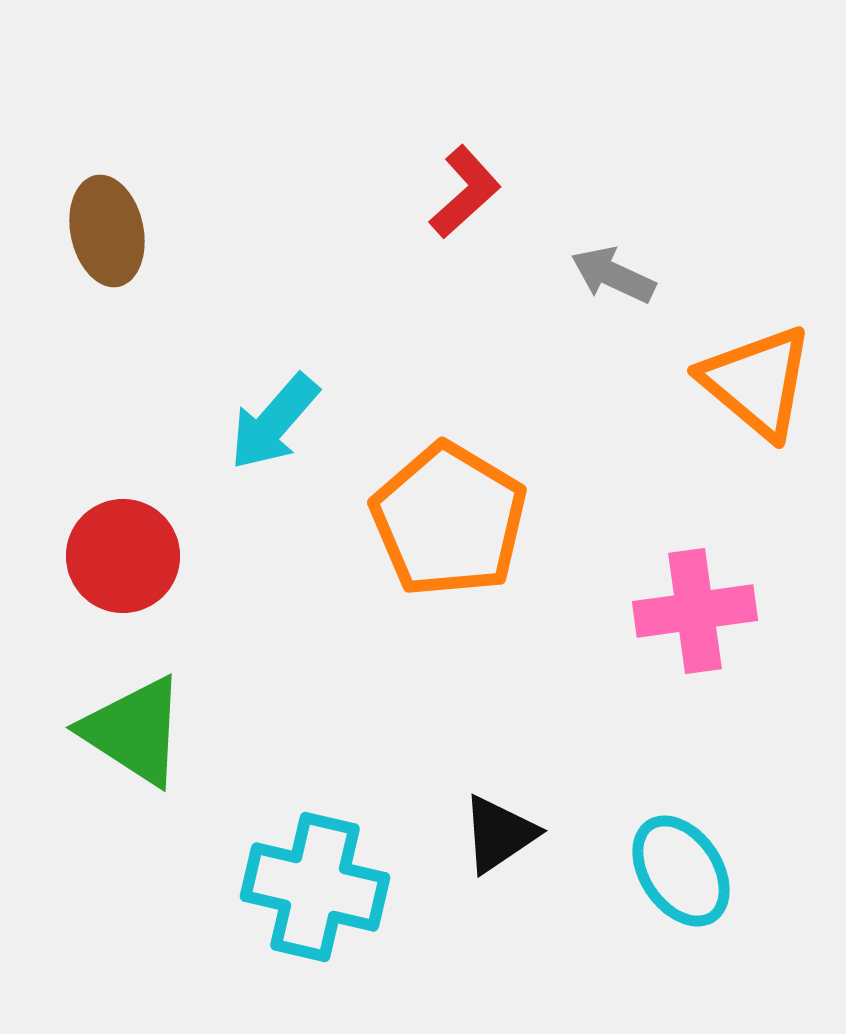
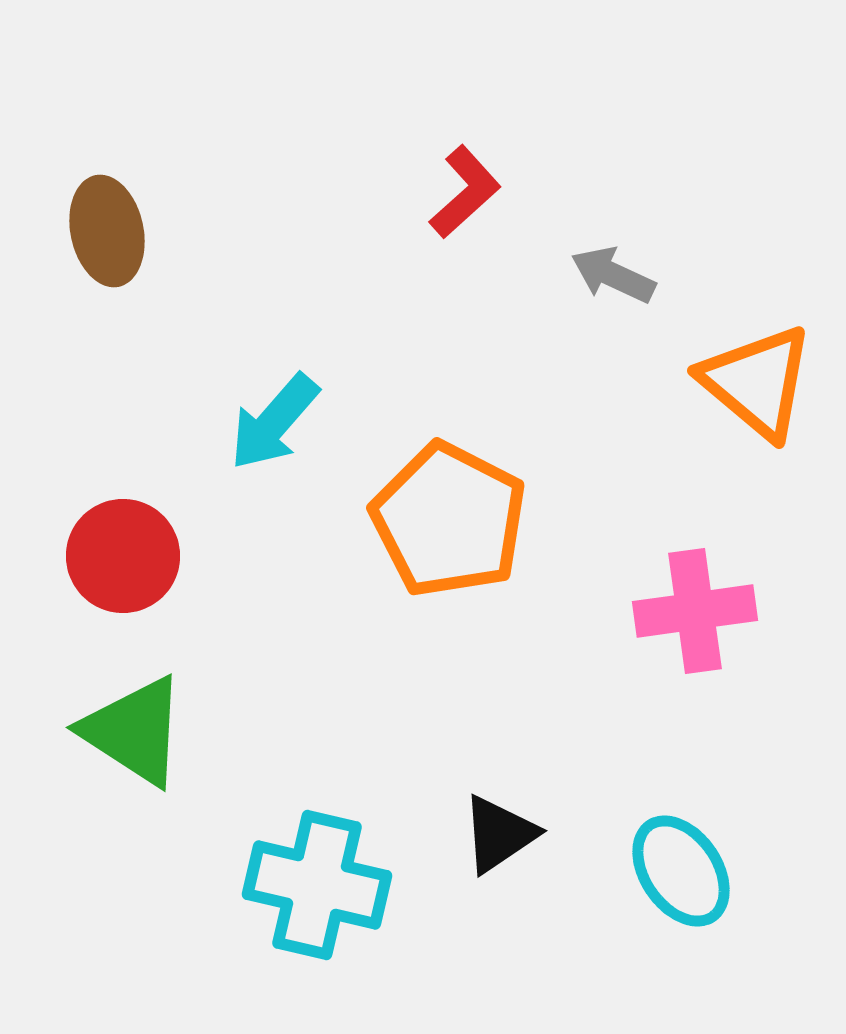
orange pentagon: rotated 4 degrees counterclockwise
cyan cross: moved 2 px right, 2 px up
